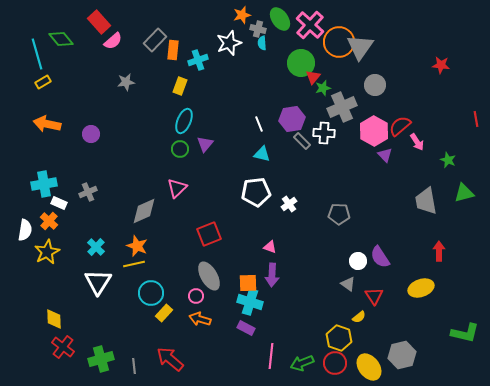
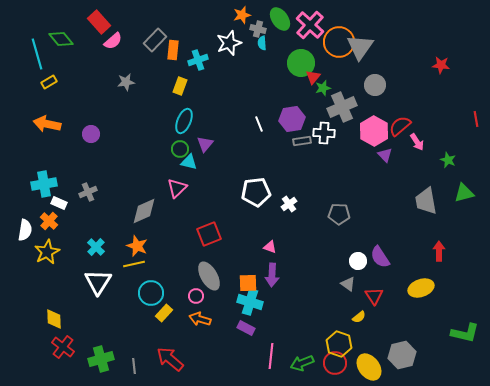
yellow rectangle at (43, 82): moved 6 px right
gray rectangle at (302, 141): rotated 54 degrees counterclockwise
cyan triangle at (262, 154): moved 73 px left, 8 px down
yellow hexagon at (339, 338): moved 6 px down
